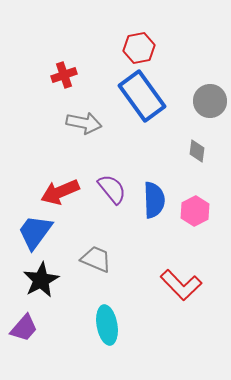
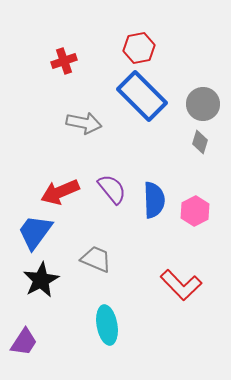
red cross: moved 14 px up
blue rectangle: rotated 9 degrees counterclockwise
gray circle: moved 7 px left, 3 px down
gray diamond: moved 3 px right, 9 px up; rotated 10 degrees clockwise
purple trapezoid: moved 14 px down; rotated 8 degrees counterclockwise
